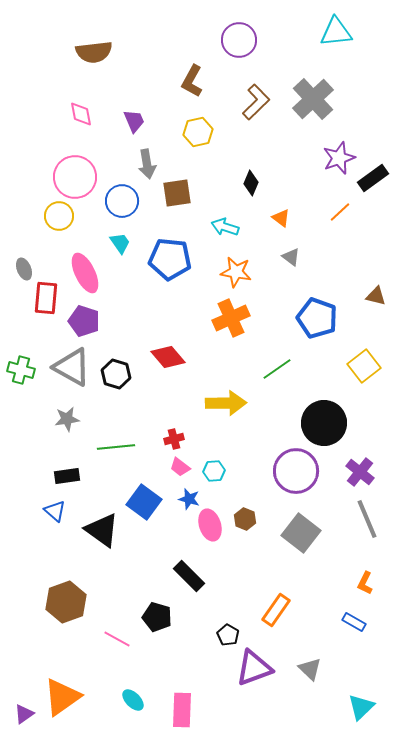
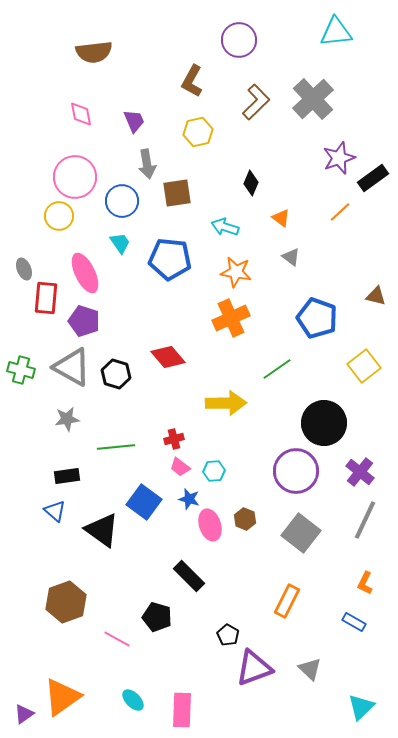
gray line at (367, 519): moved 2 px left, 1 px down; rotated 48 degrees clockwise
orange rectangle at (276, 610): moved 11 px right, 9 px up; rotated 8 degrees counterclockwise
